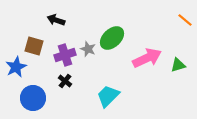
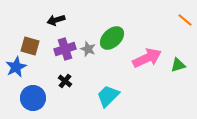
black arrow: rotated 36 degrees counterclockwise
brown square: moved 4 px left
purple cross: moved 6 px up
